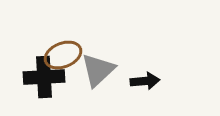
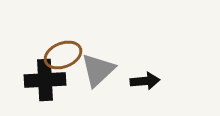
black cross: moved 1 px right, 3 px down
